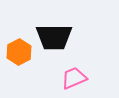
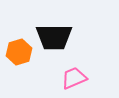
orange hexagon: rotated 10 degrees clockwise
